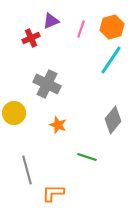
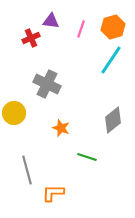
purple triangle: rotated 30 degrees clockwise
orange hexagon: moved 1 px right
gray diamond: rotated 12 degrees clockwise
orange star: moved 3 px right, 3 px down
